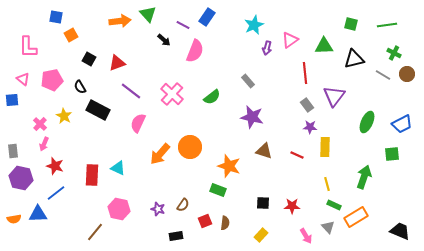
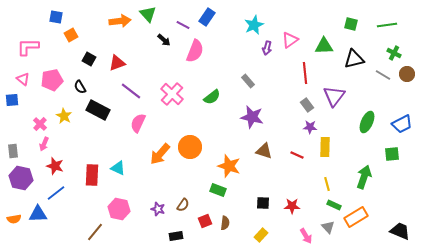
pink L-shape at (28, 47): rotated 90 degrees clockwise
